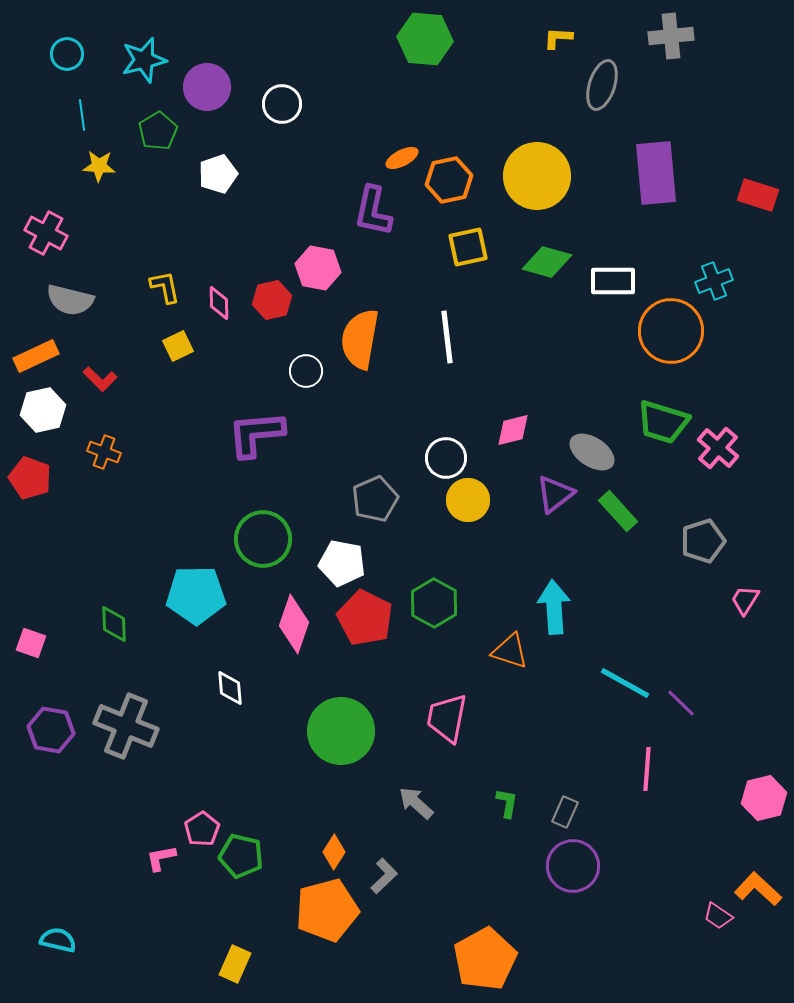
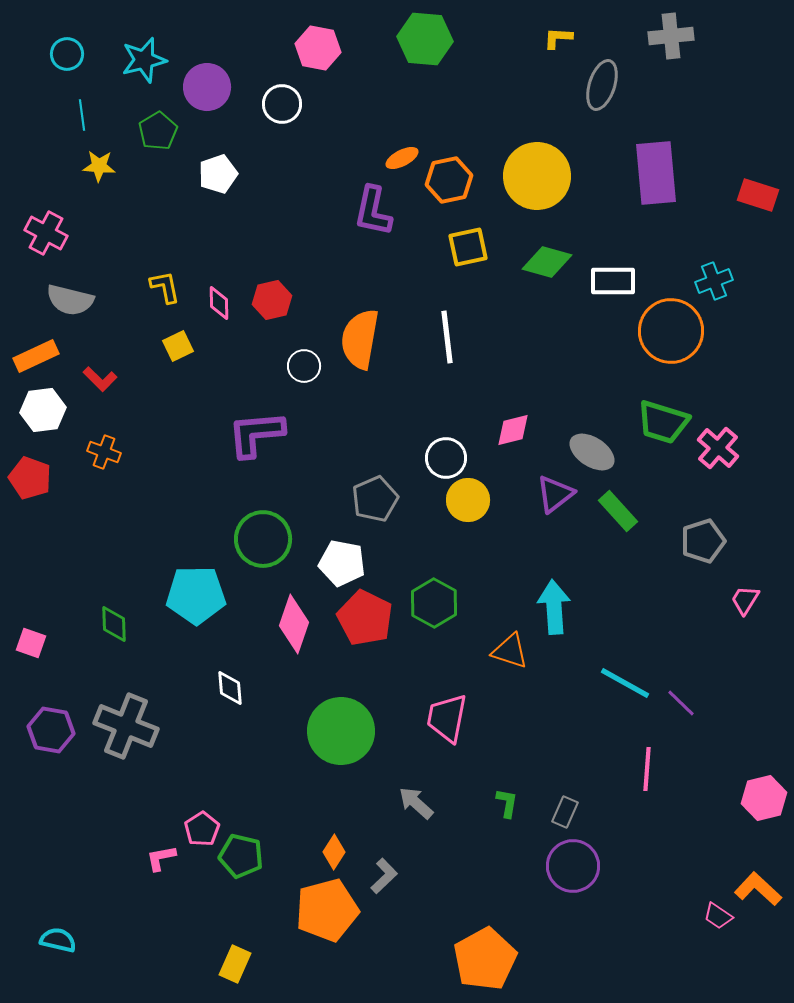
pink hexagon at (318, 268): moved 220 px up
white circle at (306, 371): moved 2 px left, 5 px up
white hexagon at (43, 410): rotated 6 degrees clockwise
